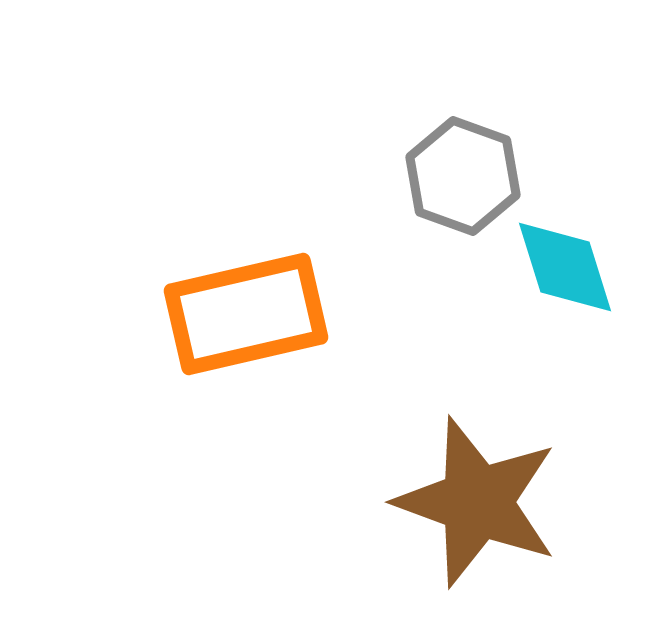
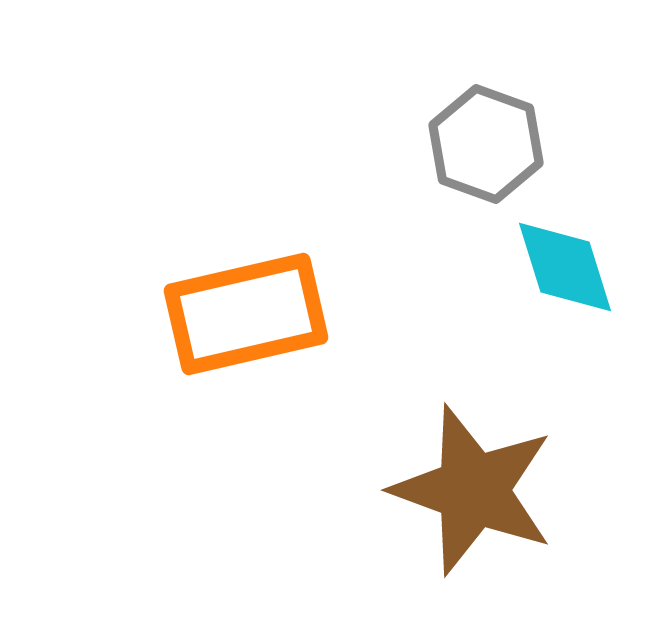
gray hexagon: moved 23 px right, 32 px up
brown star: moved 4 px left, 12 px up
